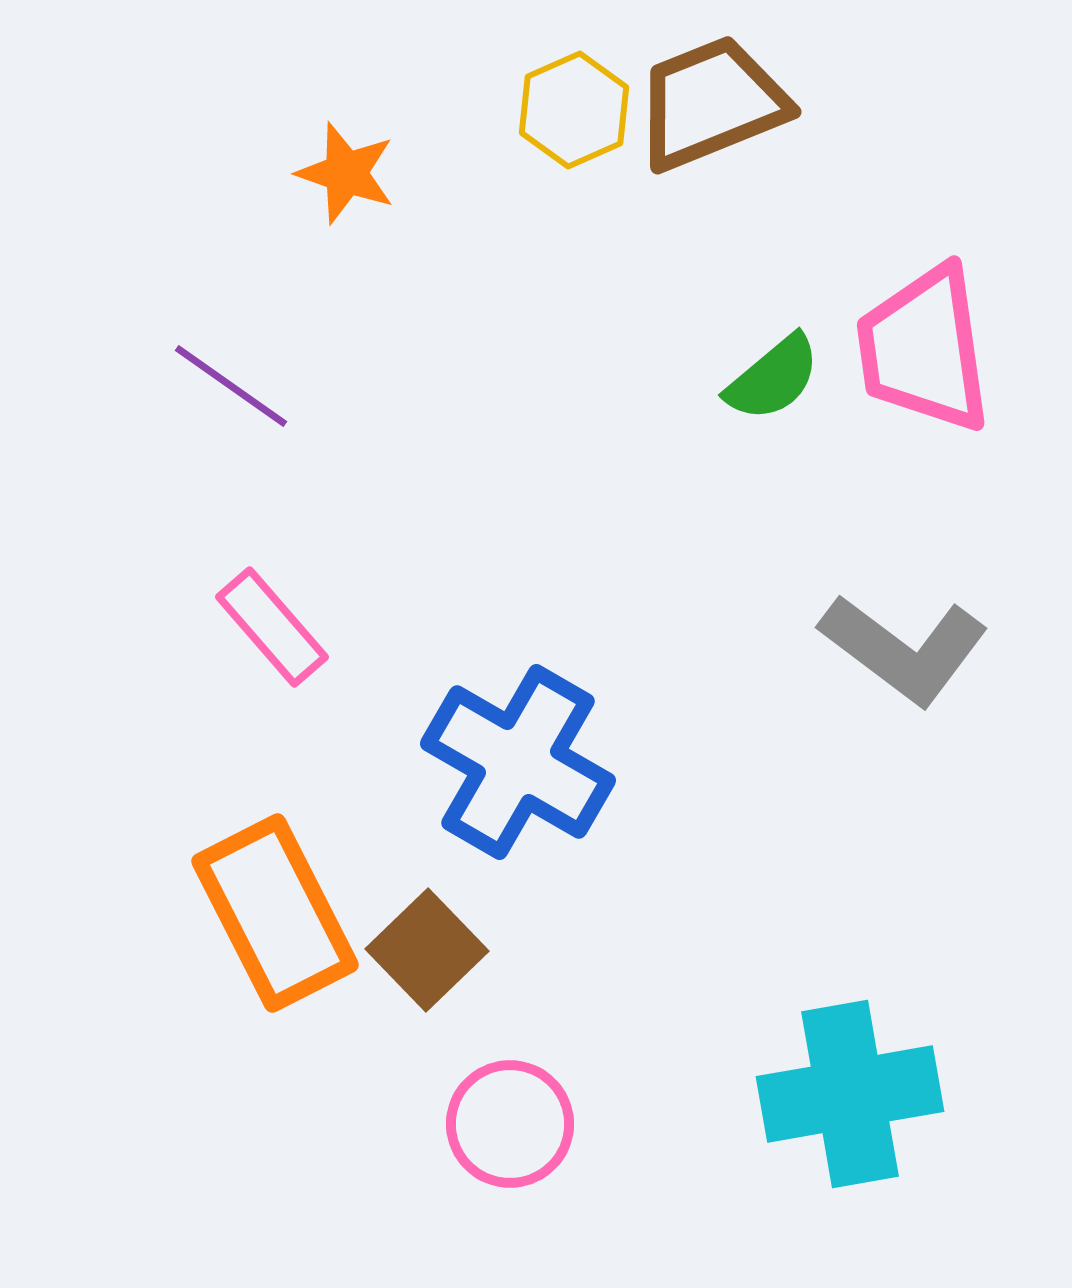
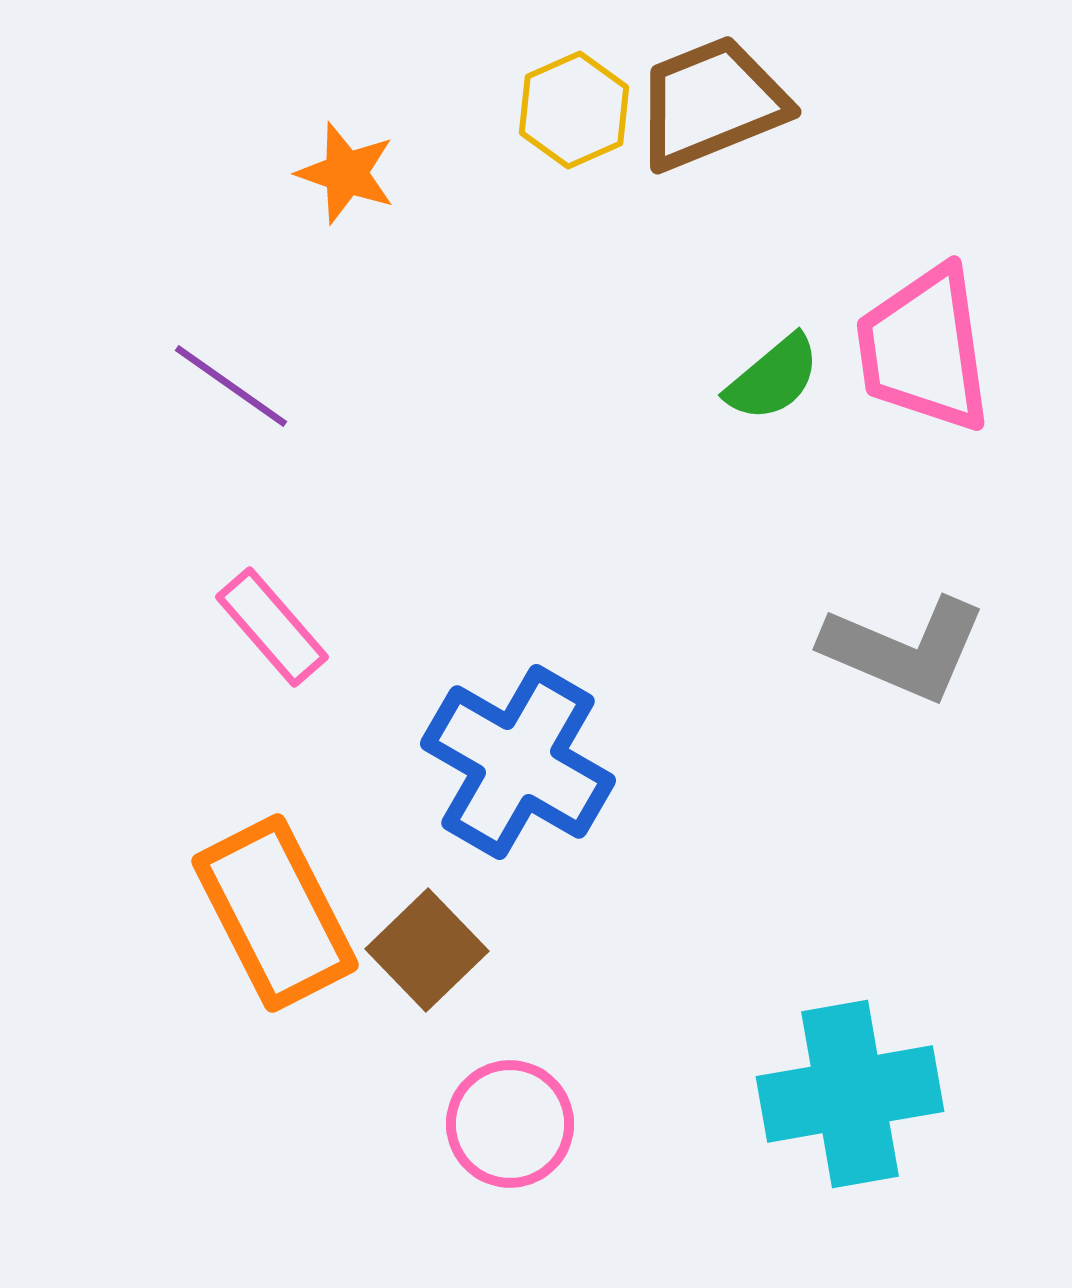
gray L-shape: rotated 14 degrees counterclockwise
